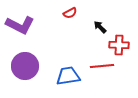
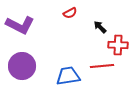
red cross: moved 1 px left
purple circle: moved 3 px left
